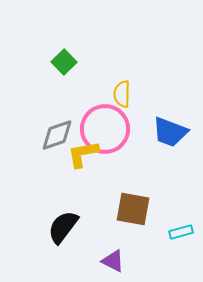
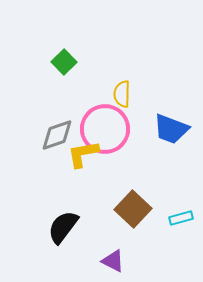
blue trapezoid: moved 1 px right, 3 px up
brown square: rotated 33 degrees clockwise
cyan rectangle: moved 14 px up
